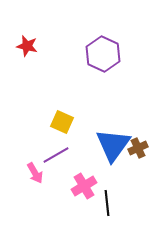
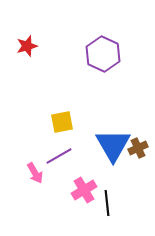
red star: rotated 30 degrees counterclockwise
yellow square: rotated 35 degrees counterclockwise
blue triangle: rotated 6 degrees counterclockwise
purple line: moved 3 px right, 1 px down
pink cross: moved 4 px down
